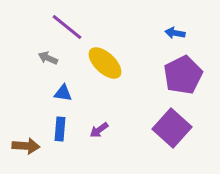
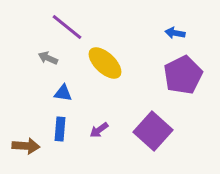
purple square: moved 19 px left, 3 px down
